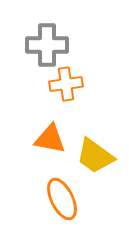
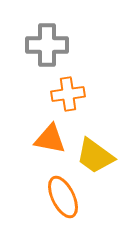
orange cross: moved 2 px right, 10 px down
orange ellipse: moved 1 px right, 2 px up
